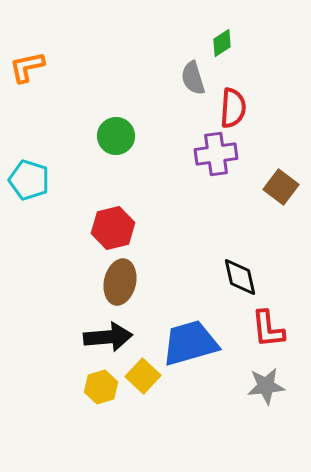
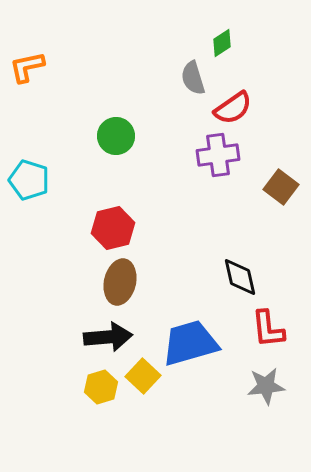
red semicircle: rotated 51 degrees clockwise
purple cross: moved 2 px right, 1 px down
